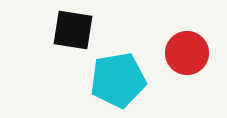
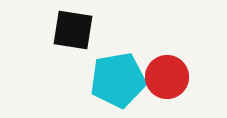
red circle: moved 20 px left, 24 px down
